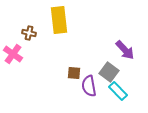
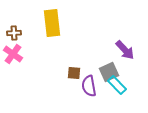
yellow rectangle: moved 7 px left, 3 px down
brown cross: moved 15 px left; rotated 16 degrees counterclockwise
gray square: rotated 30 degrees clockwise
cyan rectangle: moved 1 px left, 6 px up
